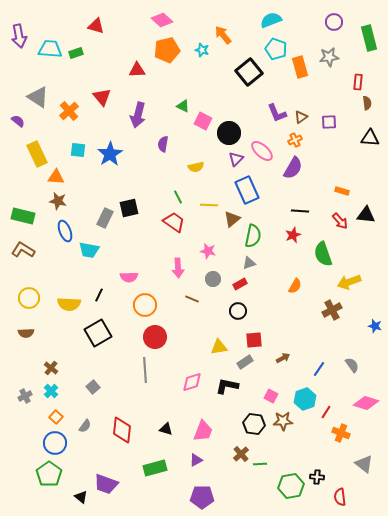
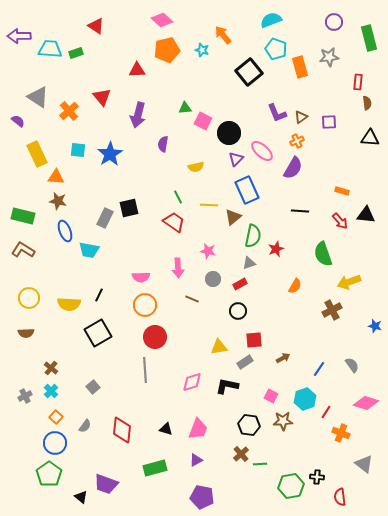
red triangle at (96, 26): rotated 18 degrees clockwise
purple arrow at (19, 36): rotated 100 degrees clockwise
green triangle at (183, 106): moved 2 px right, 2 px down; rotated 32 degrees counterclockwise
orange cross at (295, 140): moved 2 px right, 1 px down
brown triangle at (232, 219): moved 1 px right, 2 px up
red star at (293, 235): moved 17 px left, 14 px down
pink semicircle at (129, 277): moved 12 px right
black hexagon at (254, 424): moved 5 px left, 1 px down
pink trapezoid at (203, 431): moved 5 px left, 2 px up
purple pentagon at (202, 497): rotated 10 degrees clockwise
